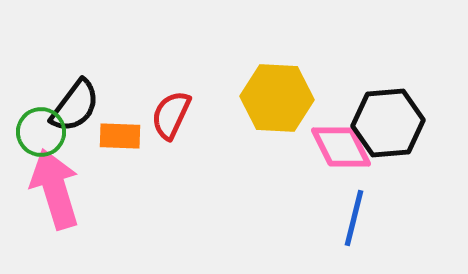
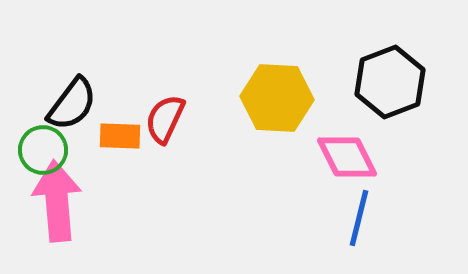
black semicircle: moved 3 px left, 2 px up
red semicircle: moved 6 px left, 4 px down
black hexagon: moved 2 px right, 41 px up; rotated 16 degrees counterclockwise
green circle: moved 2 px right, 18 px down
pink diamond: moved 6 px right, 10 px down
pink arrow: moved 2 px right, 12 px down; rotated 12 degrees clockwise
blue line: moved 5 px right
